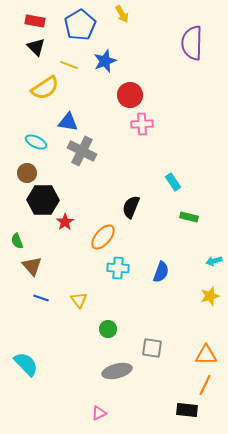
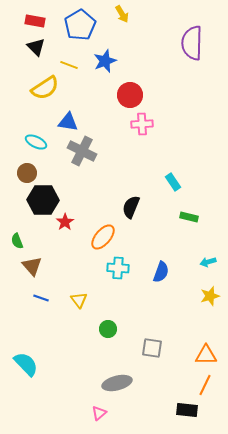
cyan arrow: moved 6 px left, 1 px down
gray ellipse: moved 12 px down
pink triangle: rotated 14 degrees counterclockwise
